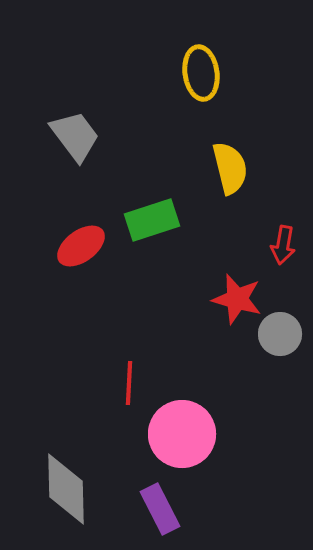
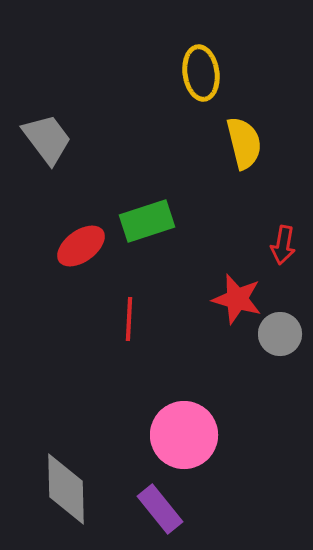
gray trapezoid: moved 28 px left, 3 px down
yellow semicircle: moved 14 px right, 25 px up
green rectangle: moved 5 px left, 1 px down
red line: moved 64 px up
pink circle: moved 2 px right, 1 px down
purple rectangle: rotated 12 degrees counterclockwise
